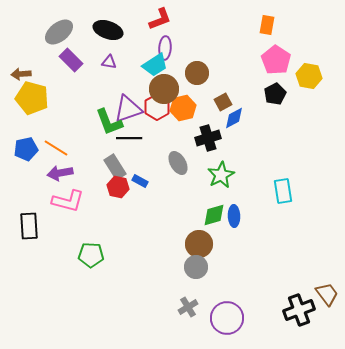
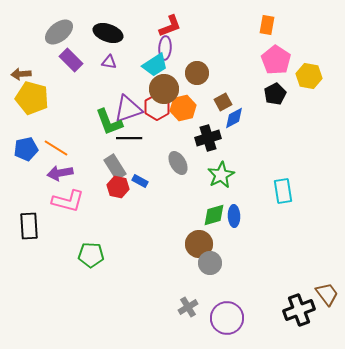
red L-shape at (160, 19): moved 10 px right, 7 px down
black ellipse at (108, 30): moved 3 px down
gray circle at (196, 267): moved 14 px right, 4 px up
